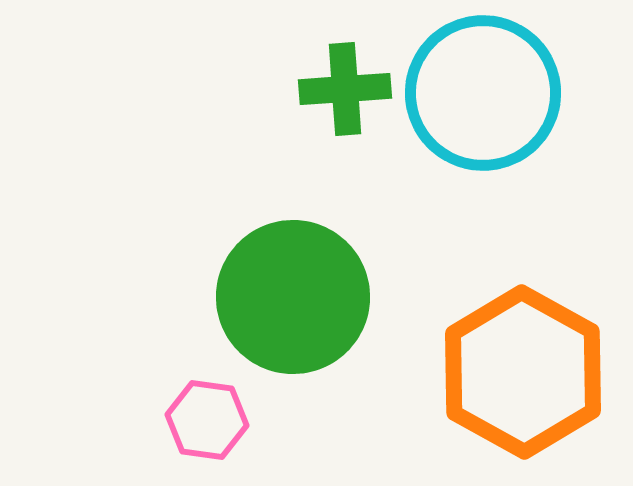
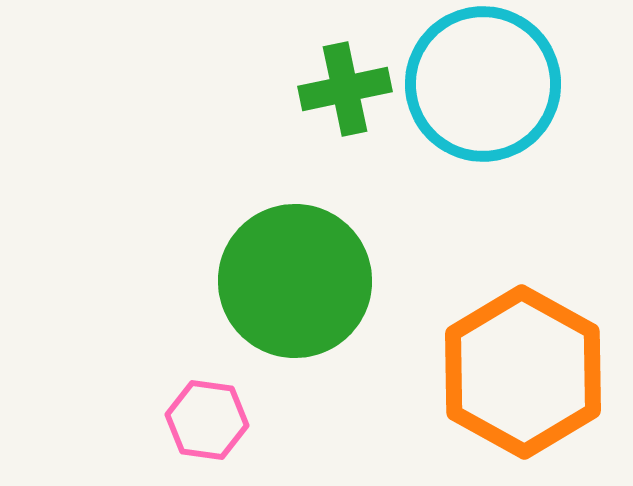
green cross: rotated 8 degrees counterclockwise
cyan circle: moved 9 px up
green circle: moved 2 px right, 16 px up
